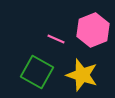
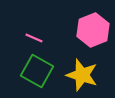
pink line: moved 22 px left, 1 px up
green square: moved 1 px up
